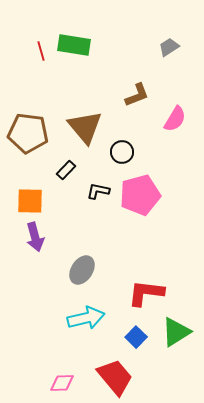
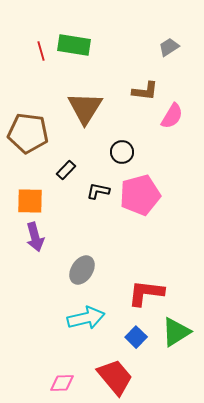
brown L-shape: moved 8 px right, 4 px up; rotated 28 degrees clockwise
pink semicircle: moved 3 px left, 3 px up
brown triangle: moved 19 px up; rotated 12 degrees clockwise
